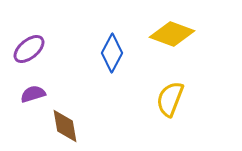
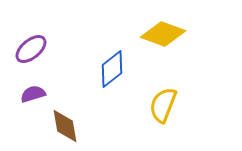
yellow diamond: moved 9 px left
purple ellipse: moved 2 px right
blue diamond: moved 16 px down; rotated 24 degrees clockwise
yellow semicircle: moved 7 px left, 6 px down
